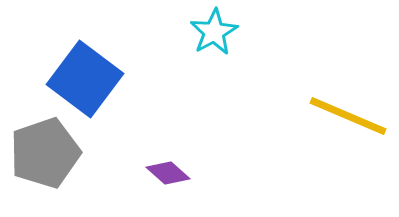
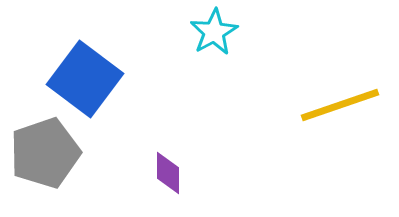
yellow line: moved 8 px left, 11 px up; rotated 42 degrees counterclockwise
purple diamond: rotated 48 degrees clockwise
